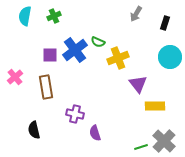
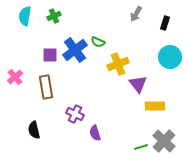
yellow cross: moved 6 px down
purple cross: rotated 12 degrees clockwise
